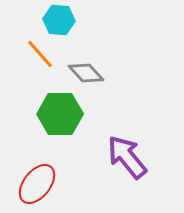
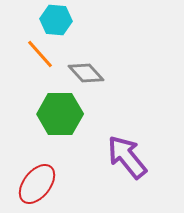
cyan hexagon: moved 3 px left
